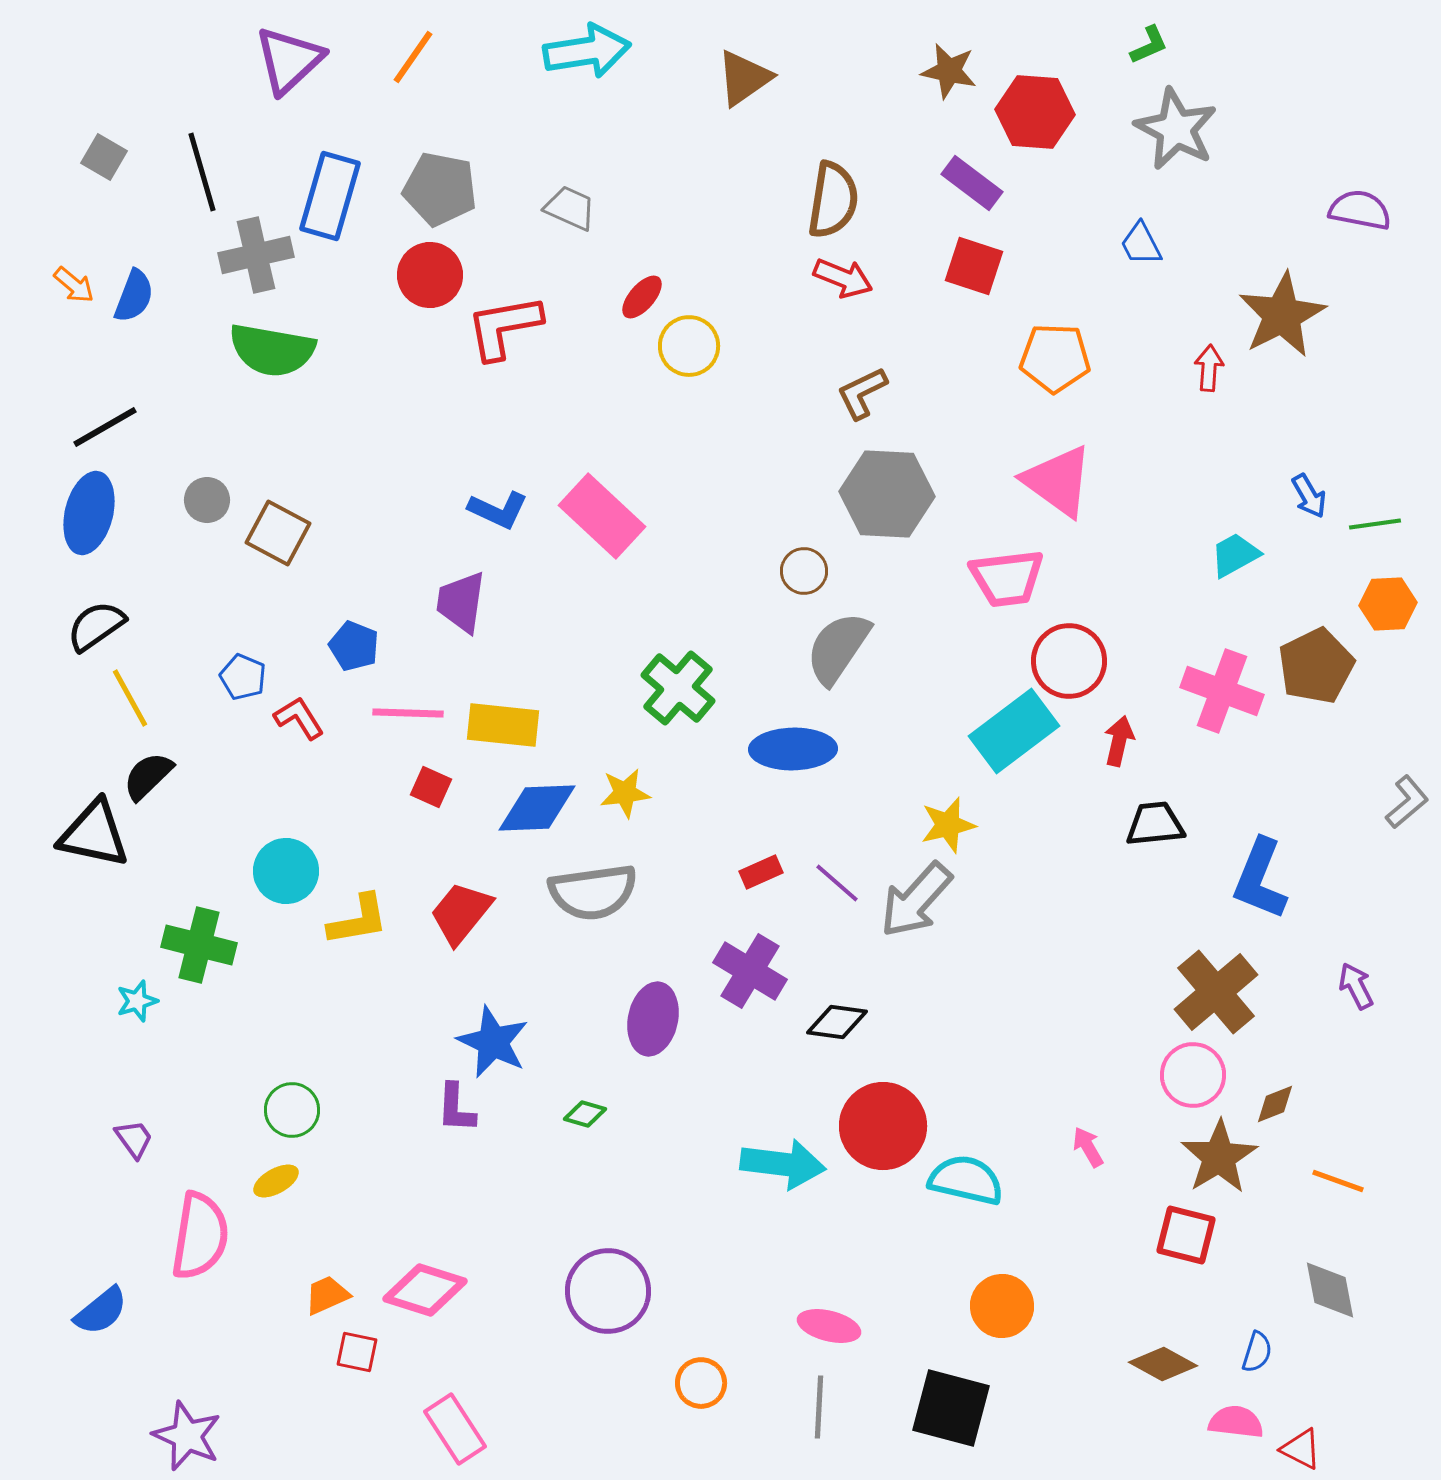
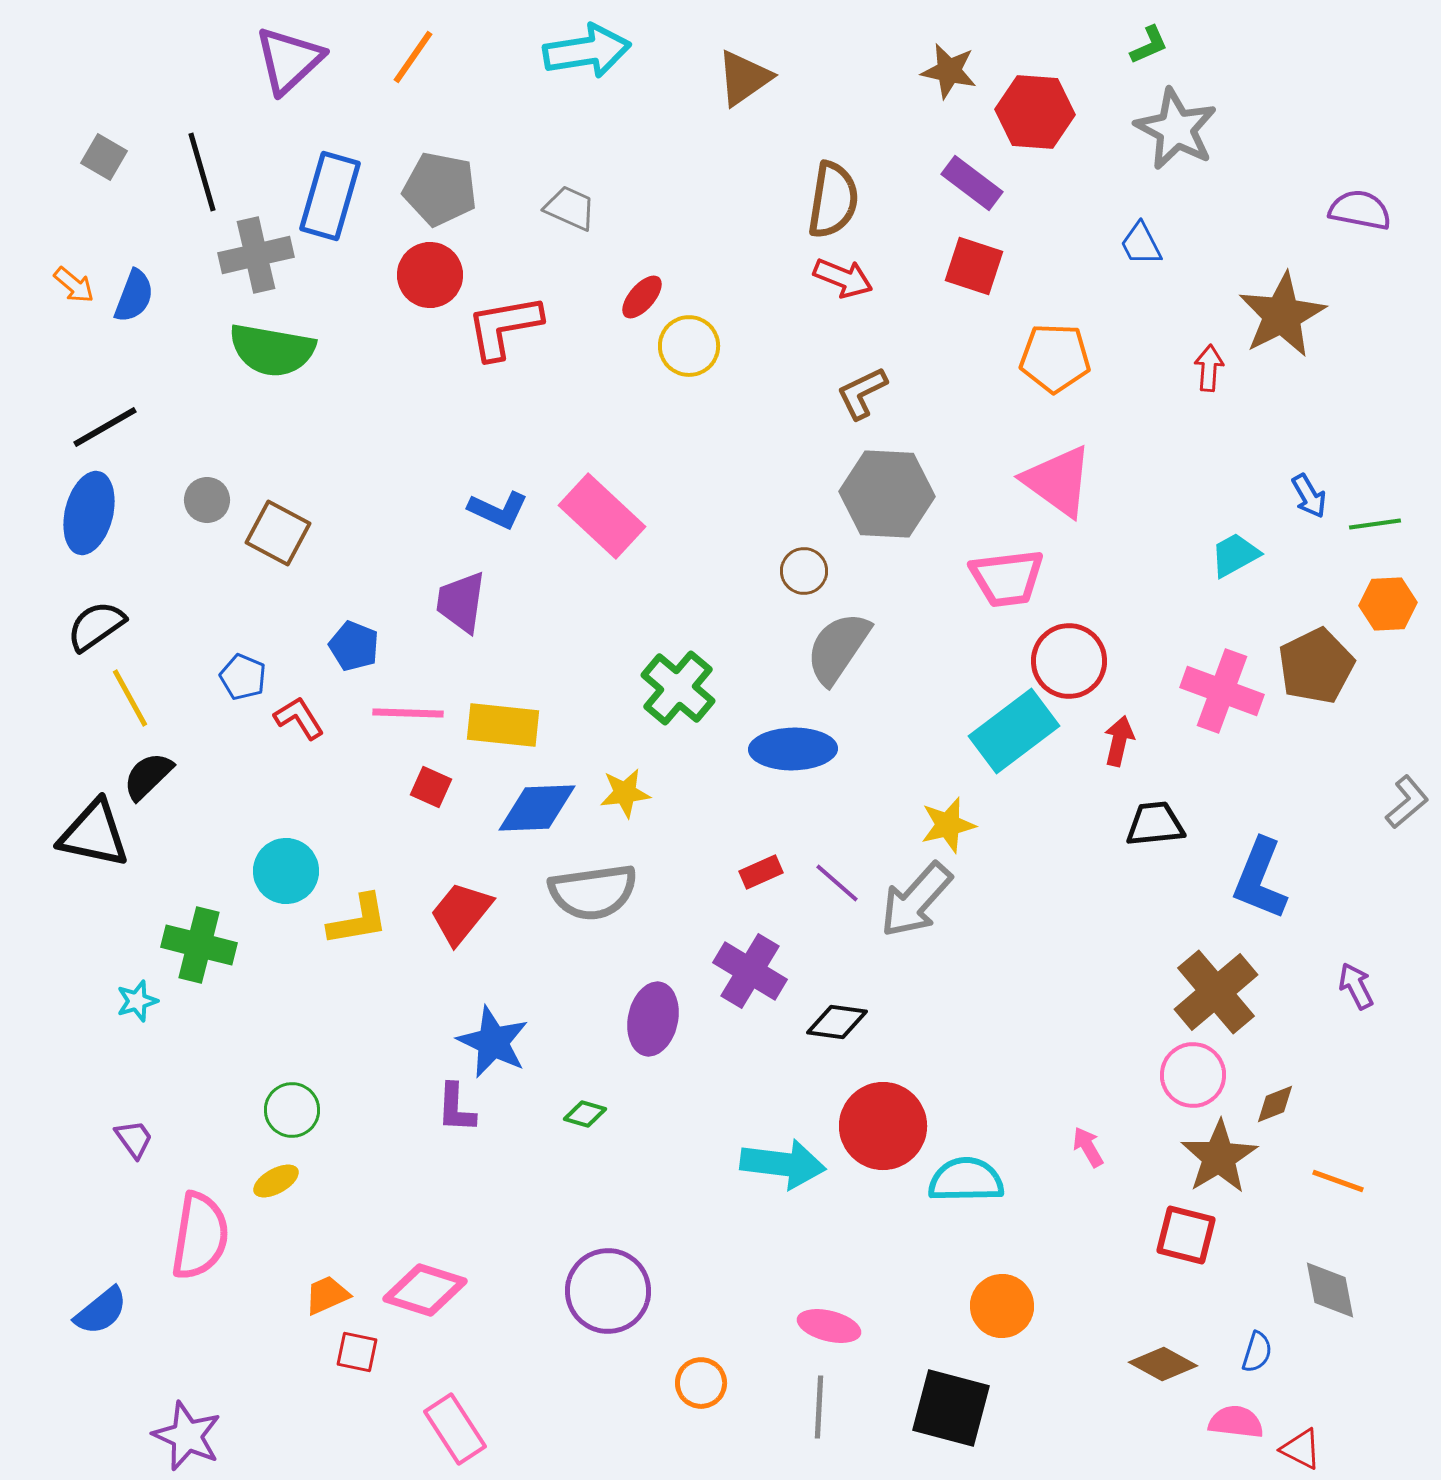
cyan semicircle at (966, 1180): rotated 14 degrees counterclockwise
